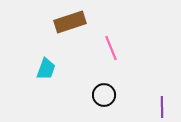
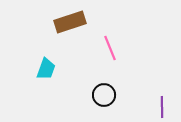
pink line: moved 1 px left
